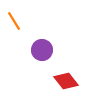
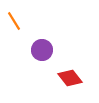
red diamond: moved 4 px right, 3 px up
